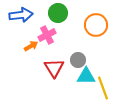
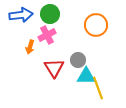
green circle: moved 8 px left, 1 px down
orange arrow: moved 1 px left, 1 px down; rotated 136 degrees clockwise
yellow line: moved 5 px left
